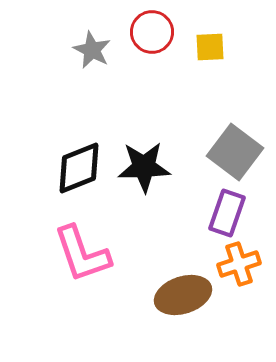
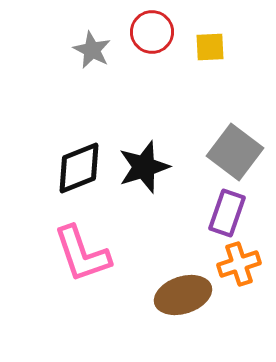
black star: rotated 16 degrees counterclockwise
